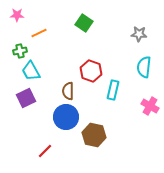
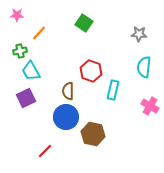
orange line: rotated 21 degrees counterclockwise
brown hexagon: moved 1 px left, 1 px up
